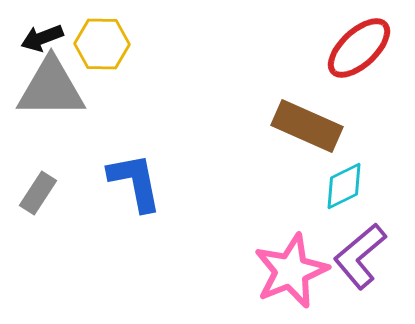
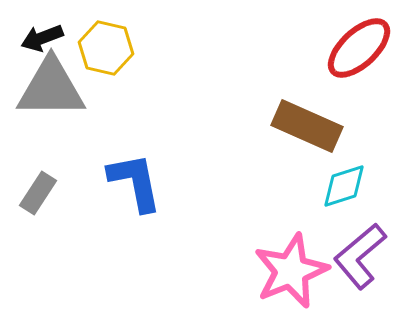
yellow hexagon: moved 4 px right, 4 px down; rotated 12 degrees clockwise
cyan diamond: rotated 9 degrees clockwise
